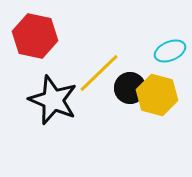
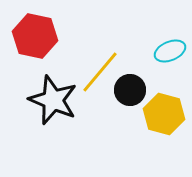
yellow line: moved 1 px right, 1 px up; rotated 6 degrees counterclockwise
black circle: moved 2 px down
yellow hexagon: moved 7 px right, 19 px down
